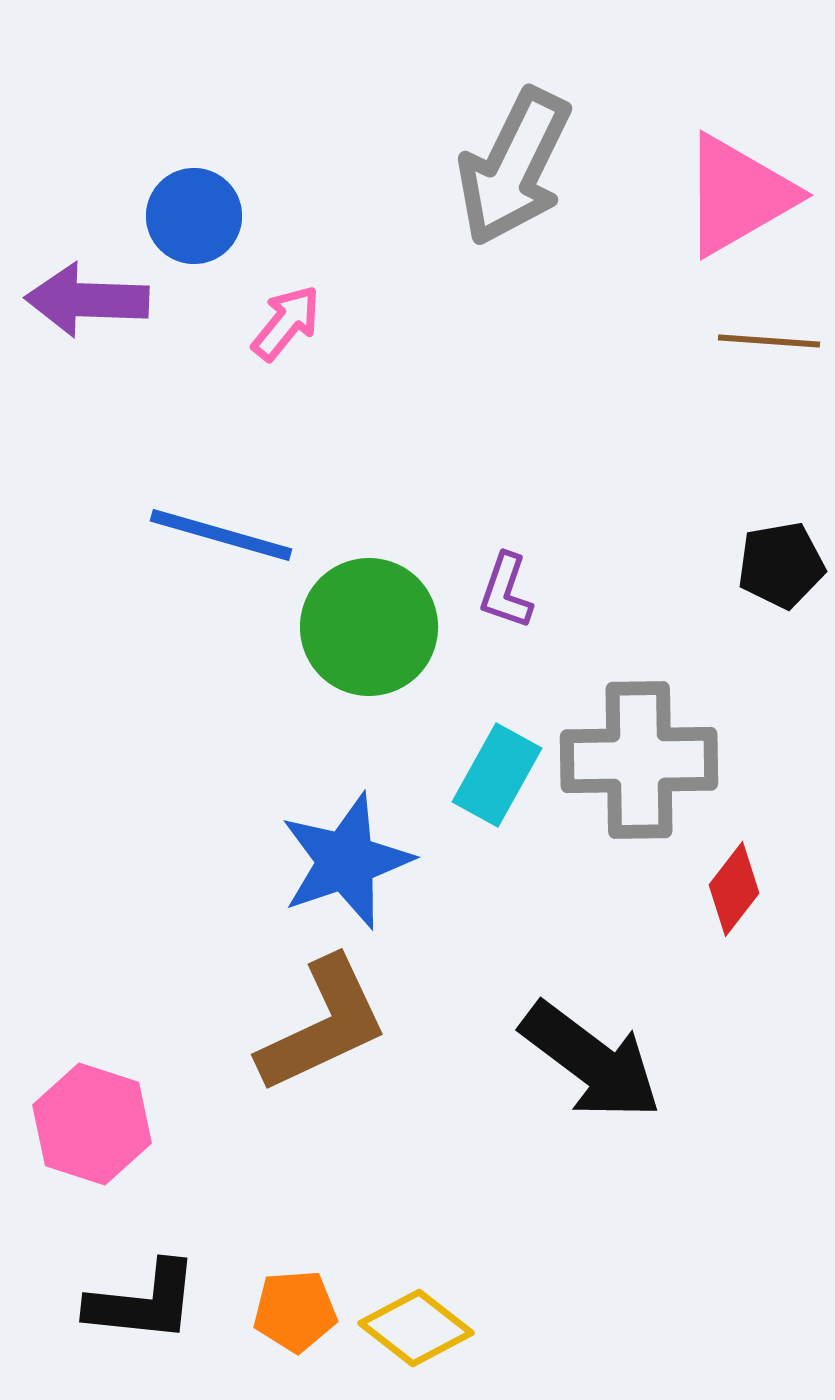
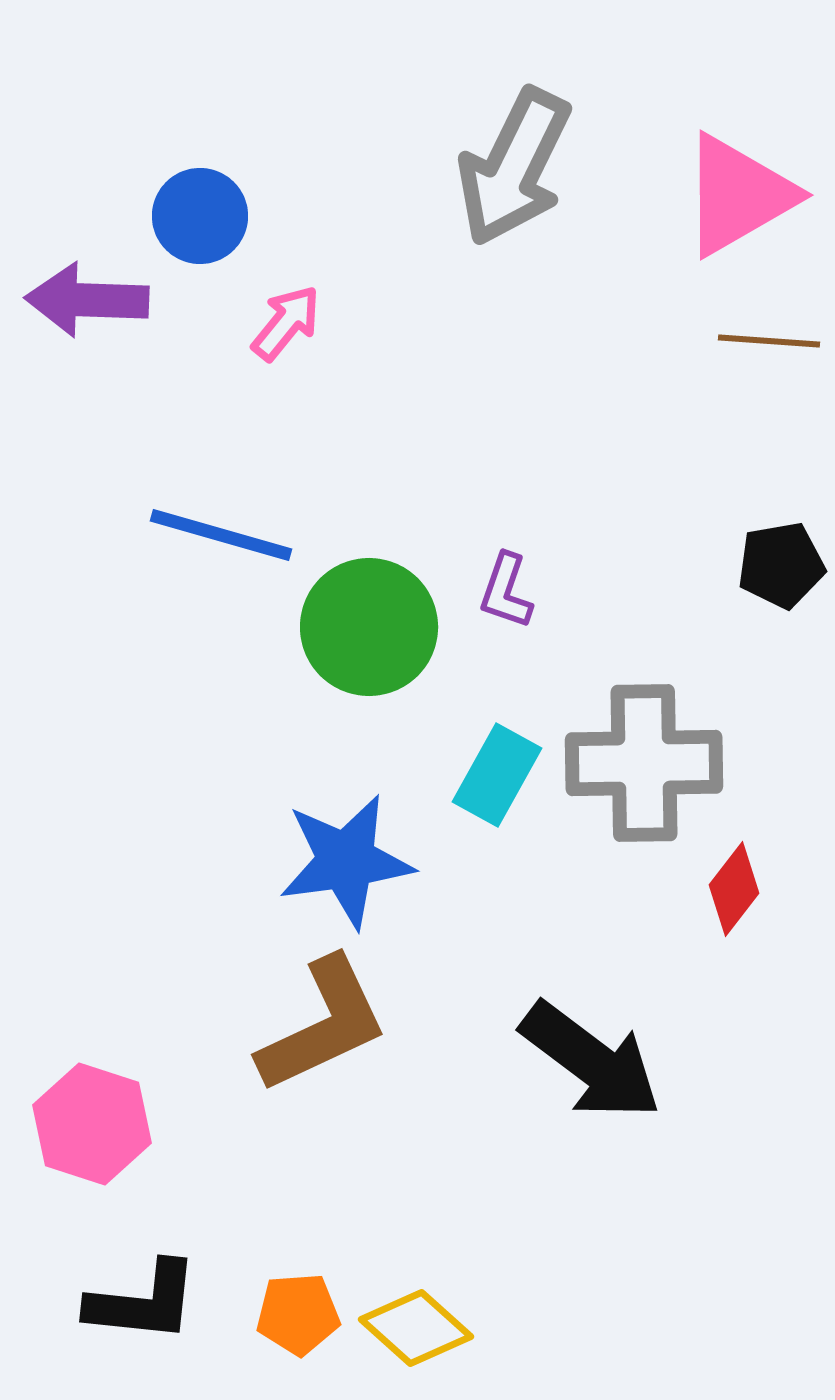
blue circle: moved 6 px right
gray cross: moved 5 px right, 3 px down
blue star: rotated 11 degrees clockwise
orange pentagon: moved 3 px right, 3 px down
yellow diamond: rotated 4 degrees clockwise
